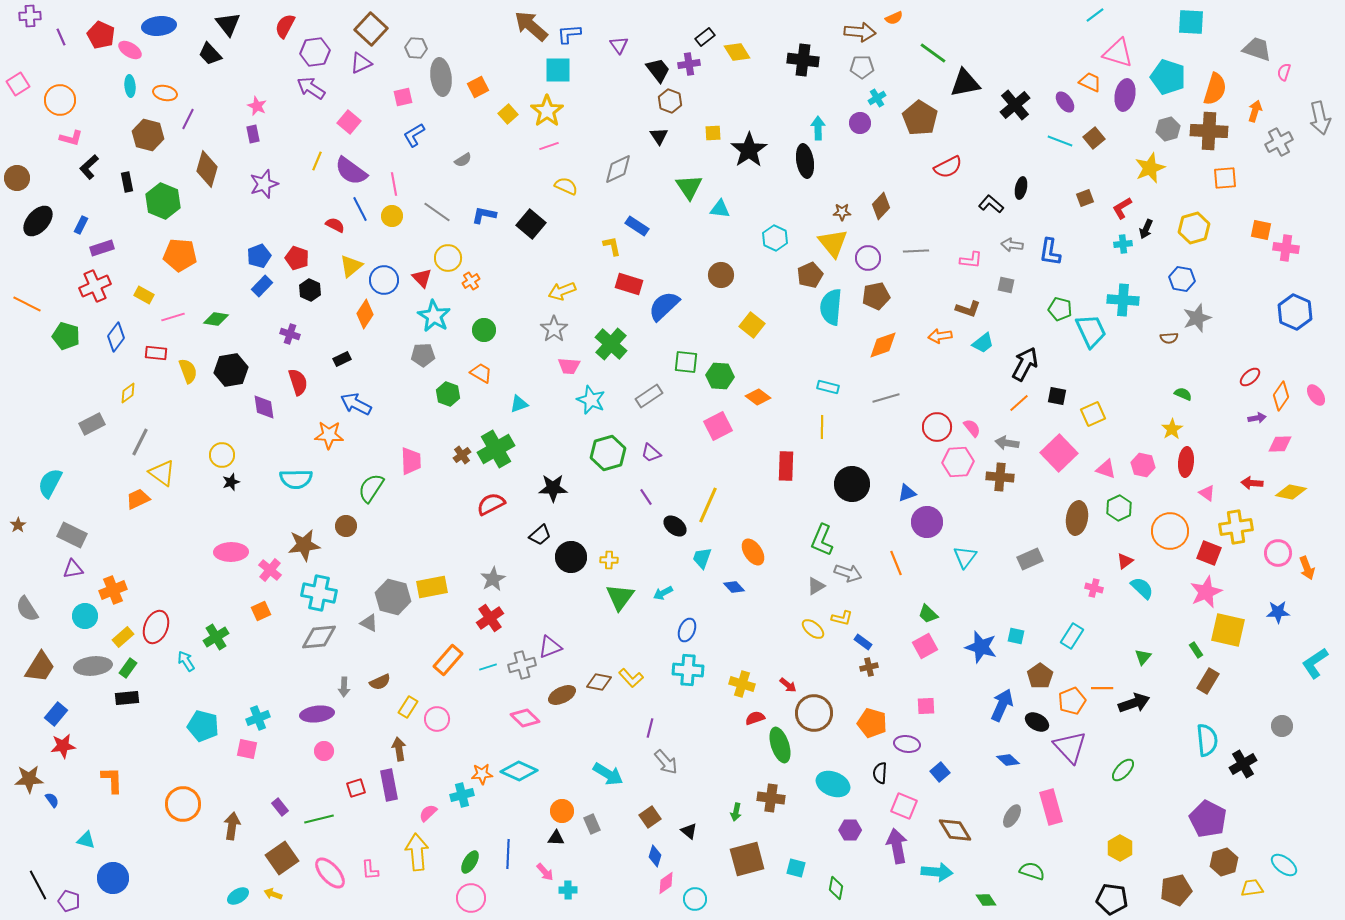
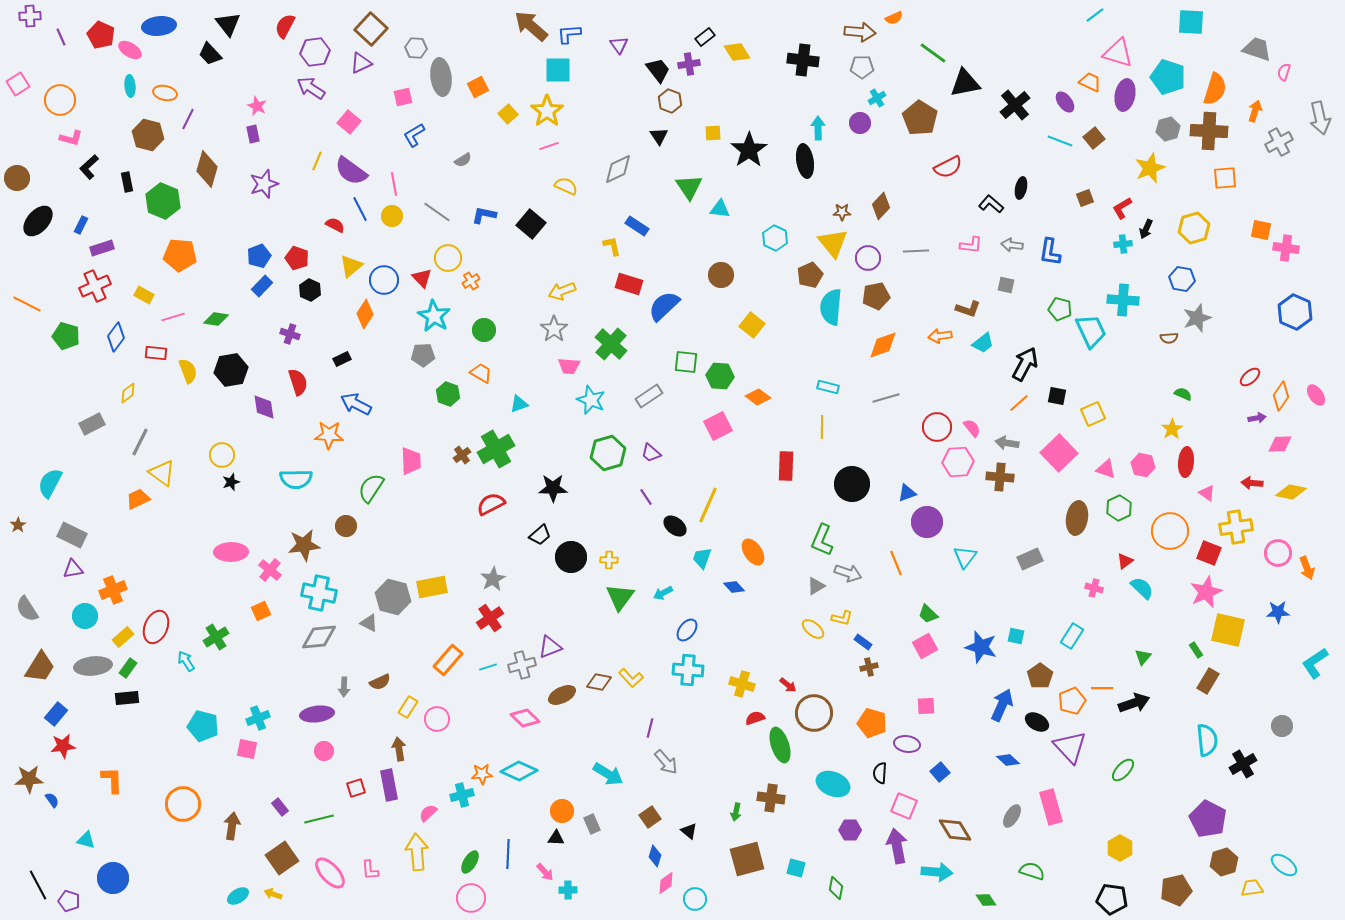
pink L-shape at (971, 260): moved 15 px up
blue ellipse at (687, 630): rotated 15 degrees clockwise
